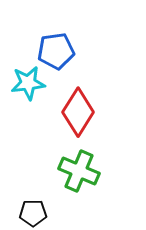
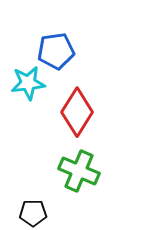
red diamond: moved 1 px left
